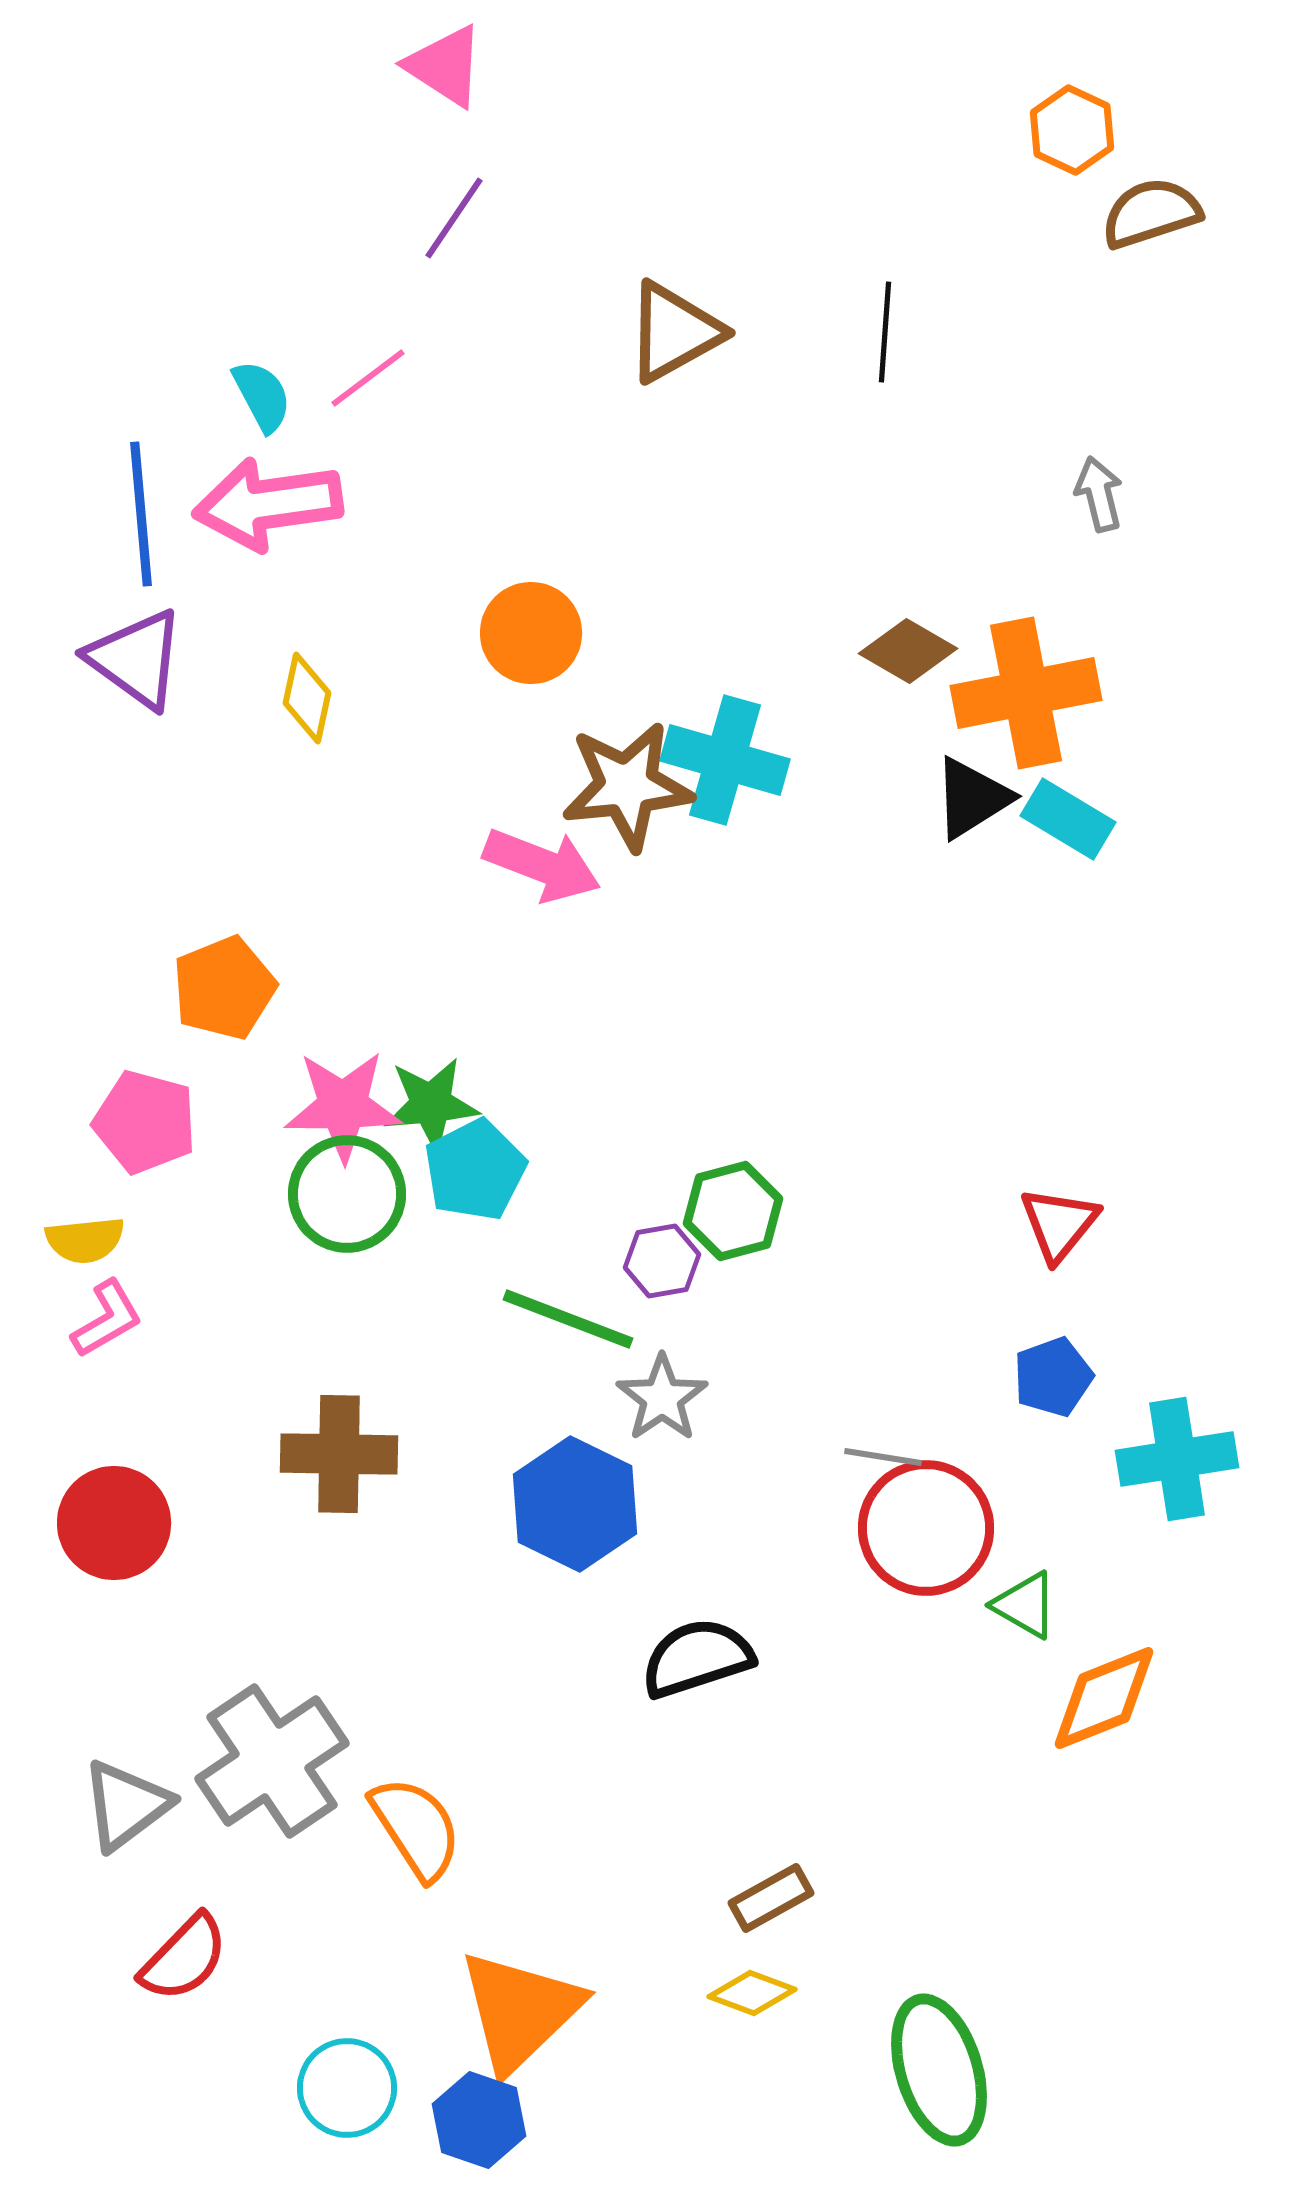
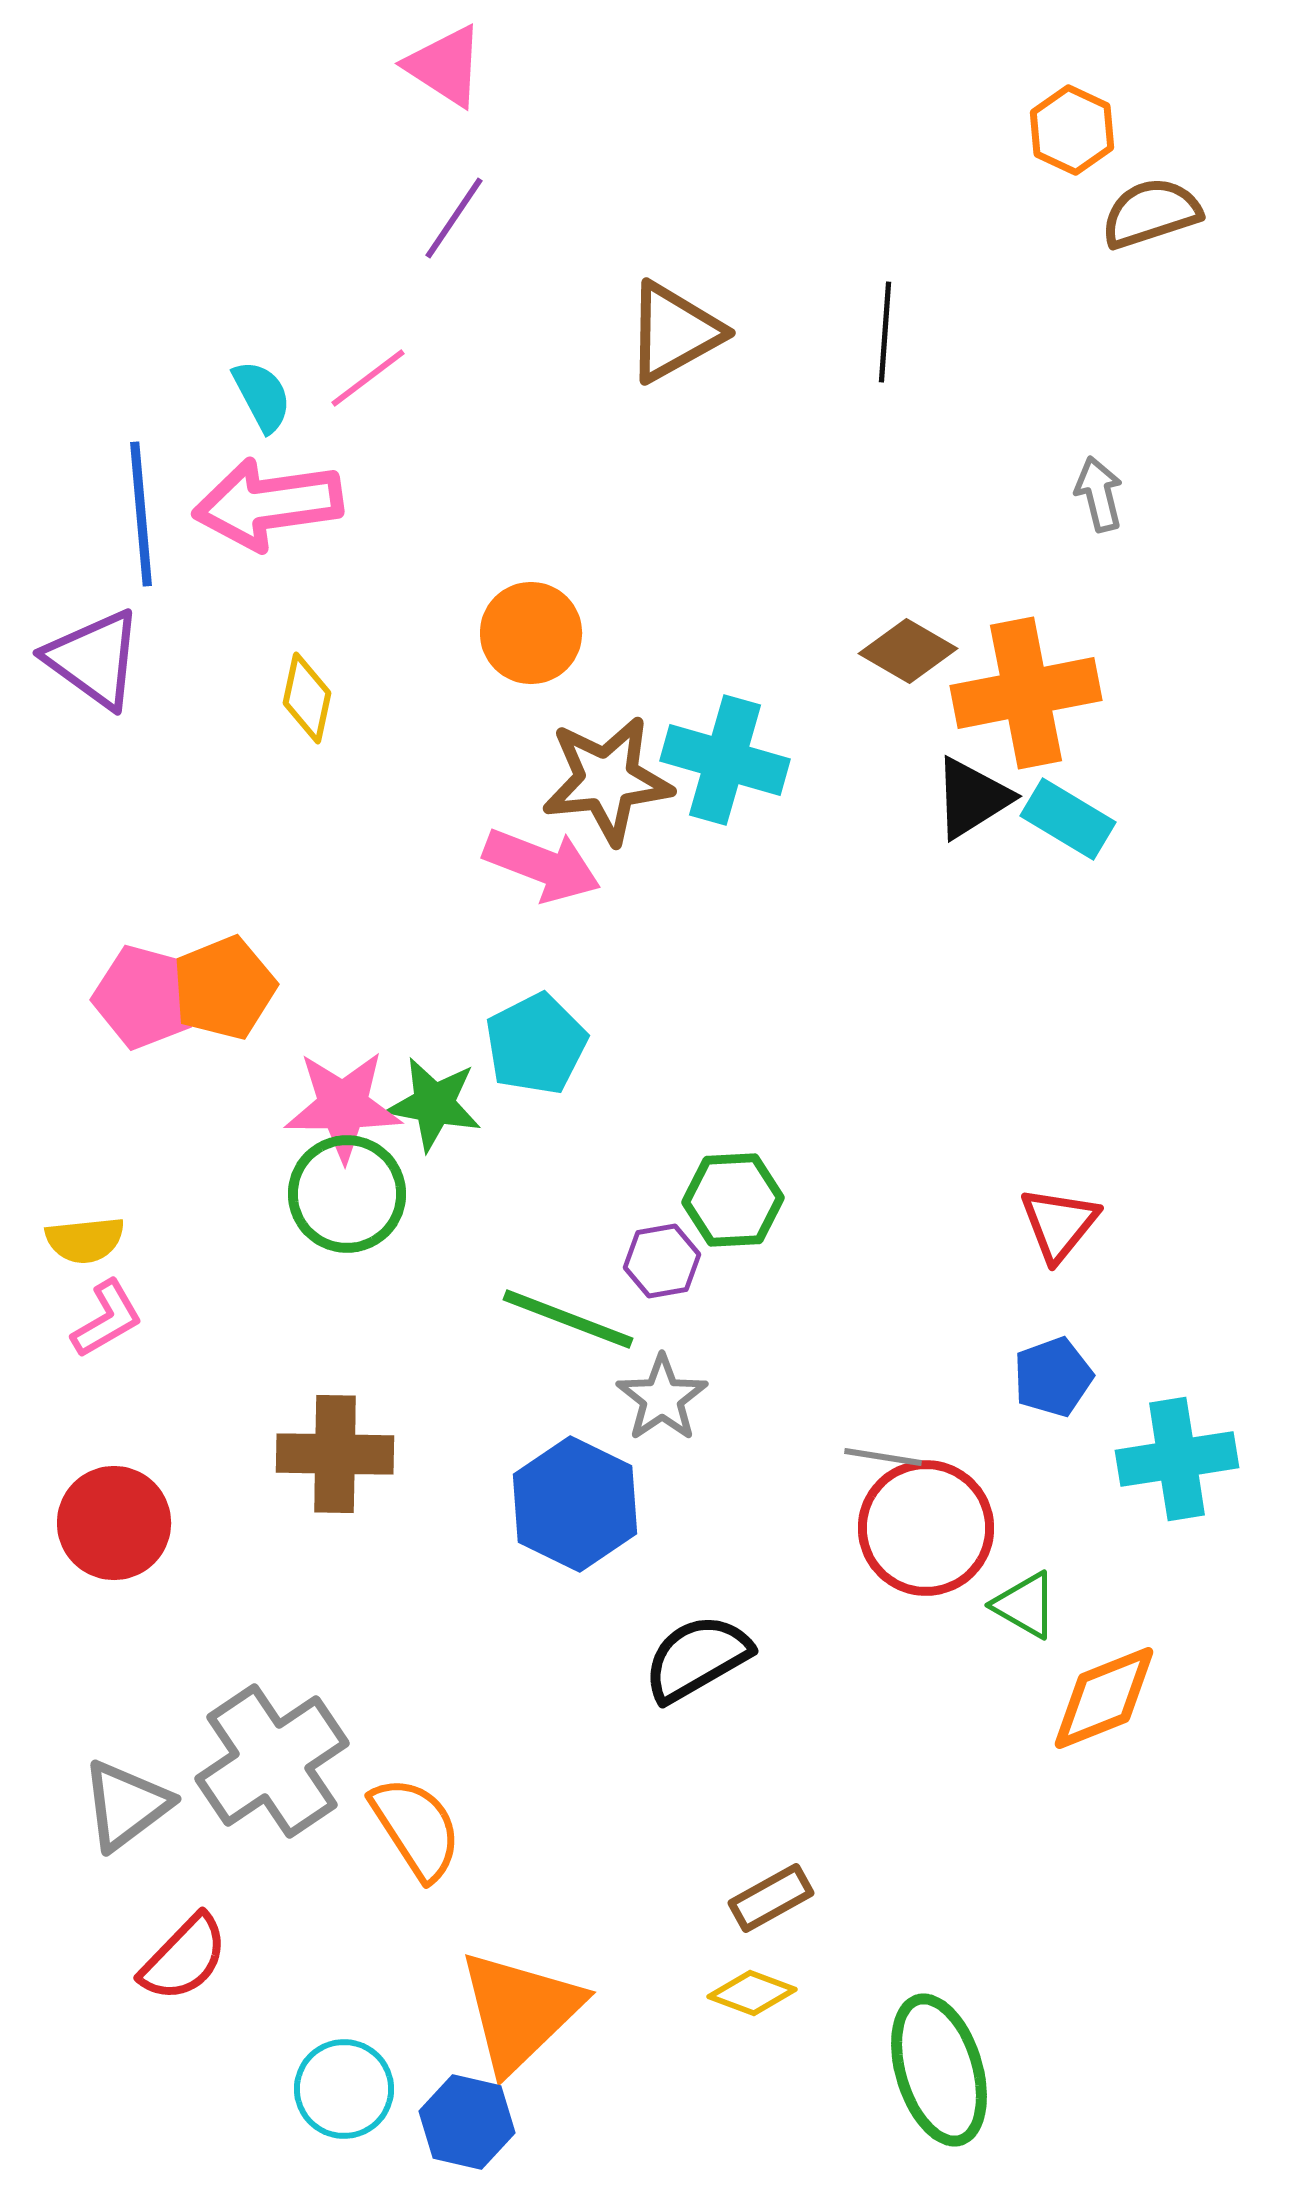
purple triangle at (136, 659): moved 42 px left
brown star at (627, 786): moved 20 px left, 6 px up
green star at (431, 1104): moved 3 px right; rotated 16 degrees clockwise
pink pentagon at (145, 1122): moved 125 px up
cyan pentagon at (475, 1170): moved 61 px right, 126 px up
green hexagon at (733, 1211): moved 11 px up; rotated 12 degrees clockwise
brown cross at (339, 1454): moved 4 px left
black semicircle at (697, 1658): rotated 12 degrees counterclockwise
cyan circle at (347, 2088): moved 3 px left, 1 px down
blue hexagon at (479, 2120): moved 12 px left, 2 px down; rotated 6 degrees counterclockwise
